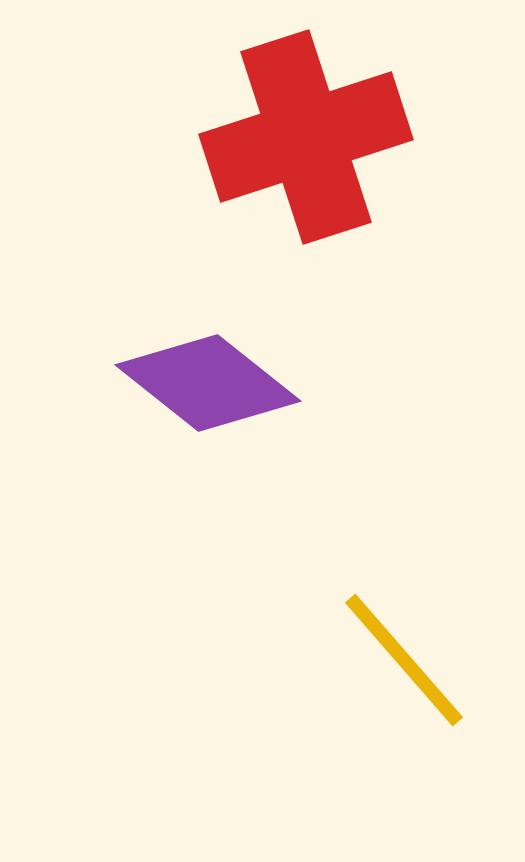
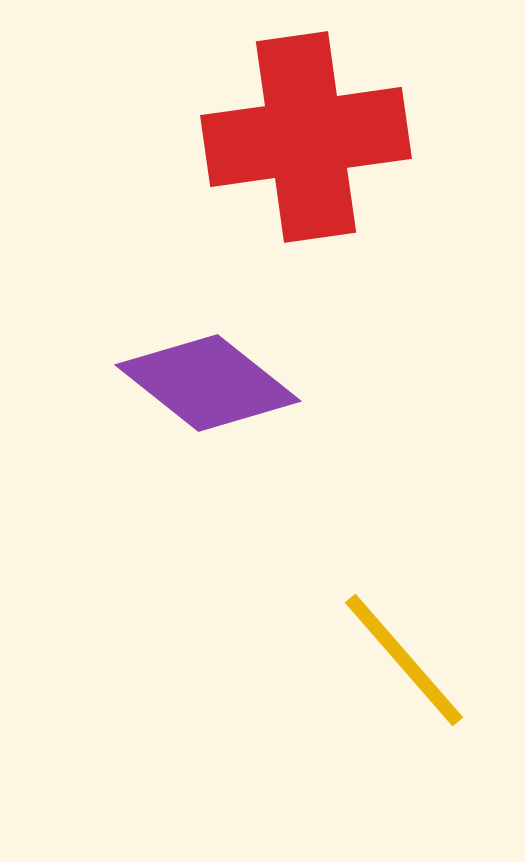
red cross: rotated 10 degrees clockwise
